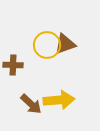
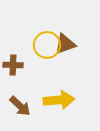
brown arrow: moved 11 px left, 2 px down
